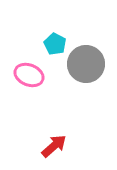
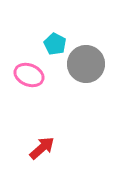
red arrow: moved 12 px left, 2 px down
